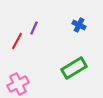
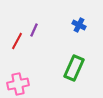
purple line: moved 2 px down
green rectangle: rotated 35 degrees counterclockwise
pink cross: rotated 15 degrees clockwise
